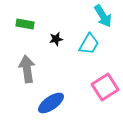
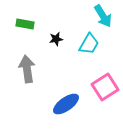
blue ellipse: moved 15 px right, 1 px down
